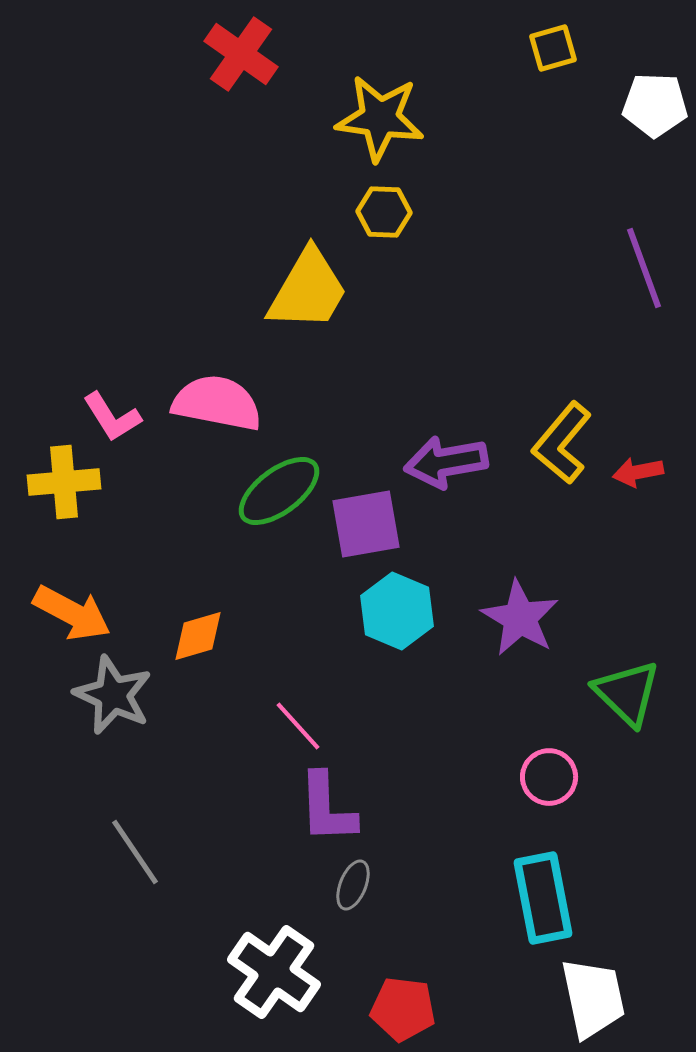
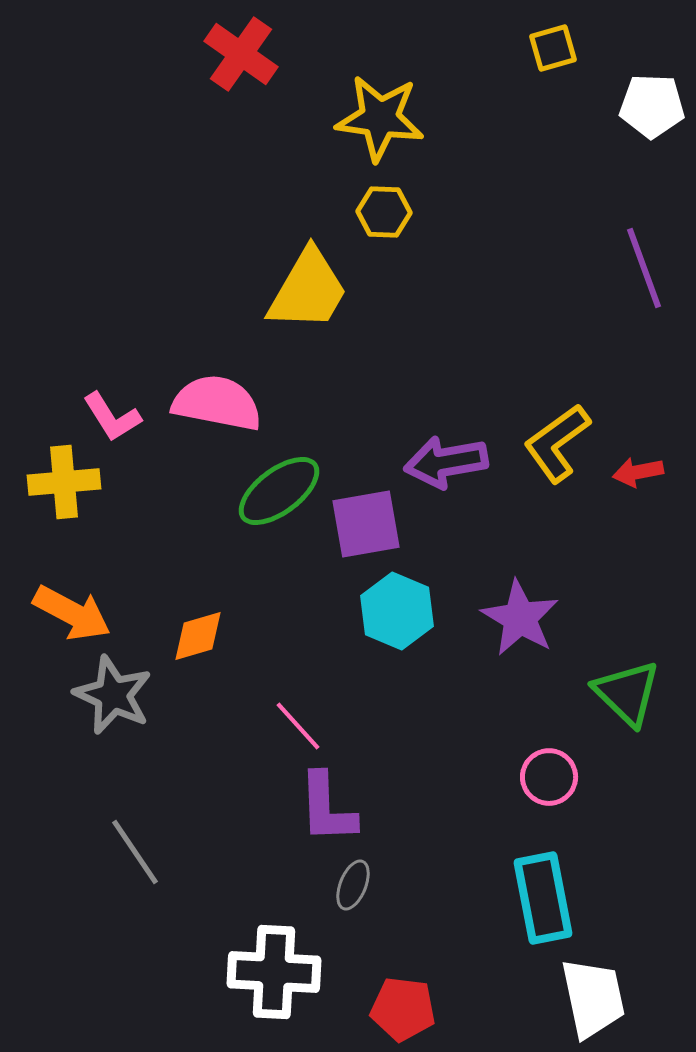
white pentagon: moved 3 px left, 1 px down
yellow L-shape: moved 5 px left; rotated 14 degrees clockwise
white cross: rotated 32 degrees counterclockwise
